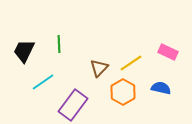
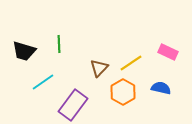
black trapezoid: rotated 100 degrees counterclockwise
